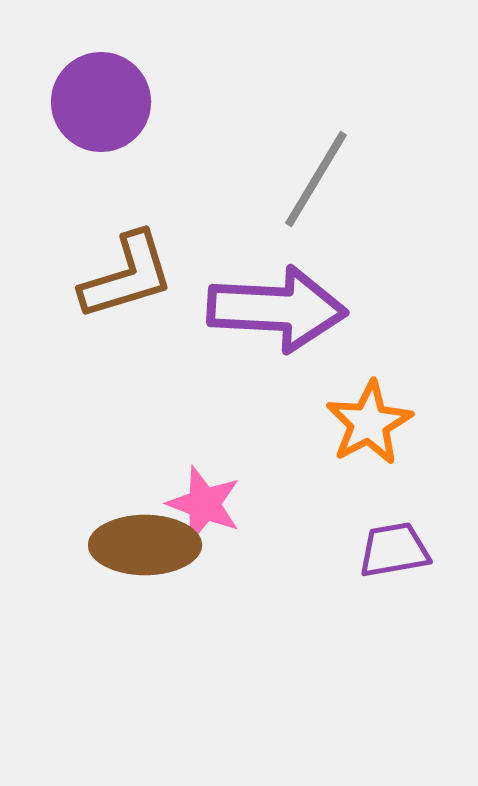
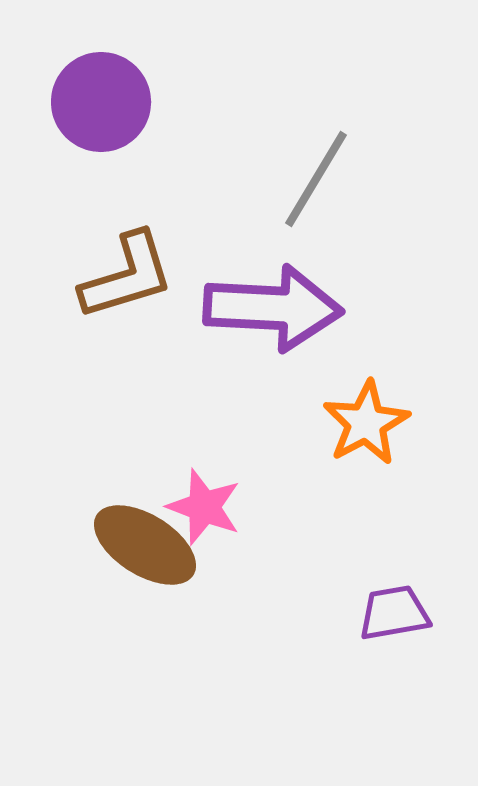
purple arrow: moved 4 px left, 1 px up
orange star: moved 3 px left
pink star: moved 3 px down
brown ellipse: rotated 32 degrees clockwise
purple trapezoid: moved 63 px down
